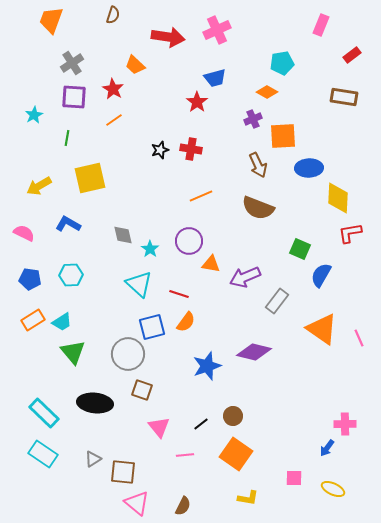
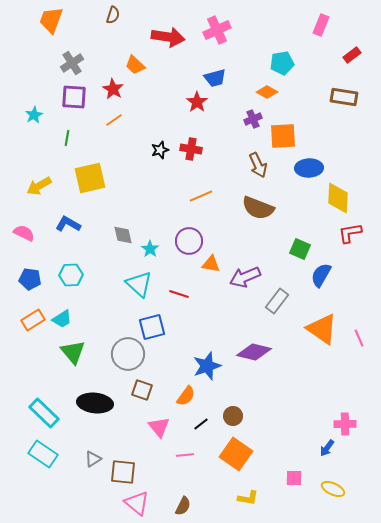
cyan trapezoid at (62, 322): moved 3 px up
orange semicircle at (186, 322): moved 74 px down
